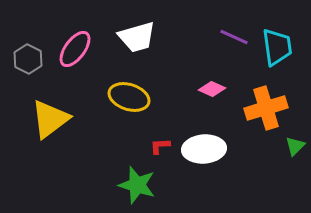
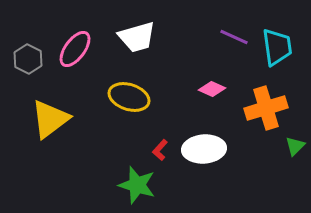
red L-shape: moved 4 px down; rotated 45 degrees counterclockwise
